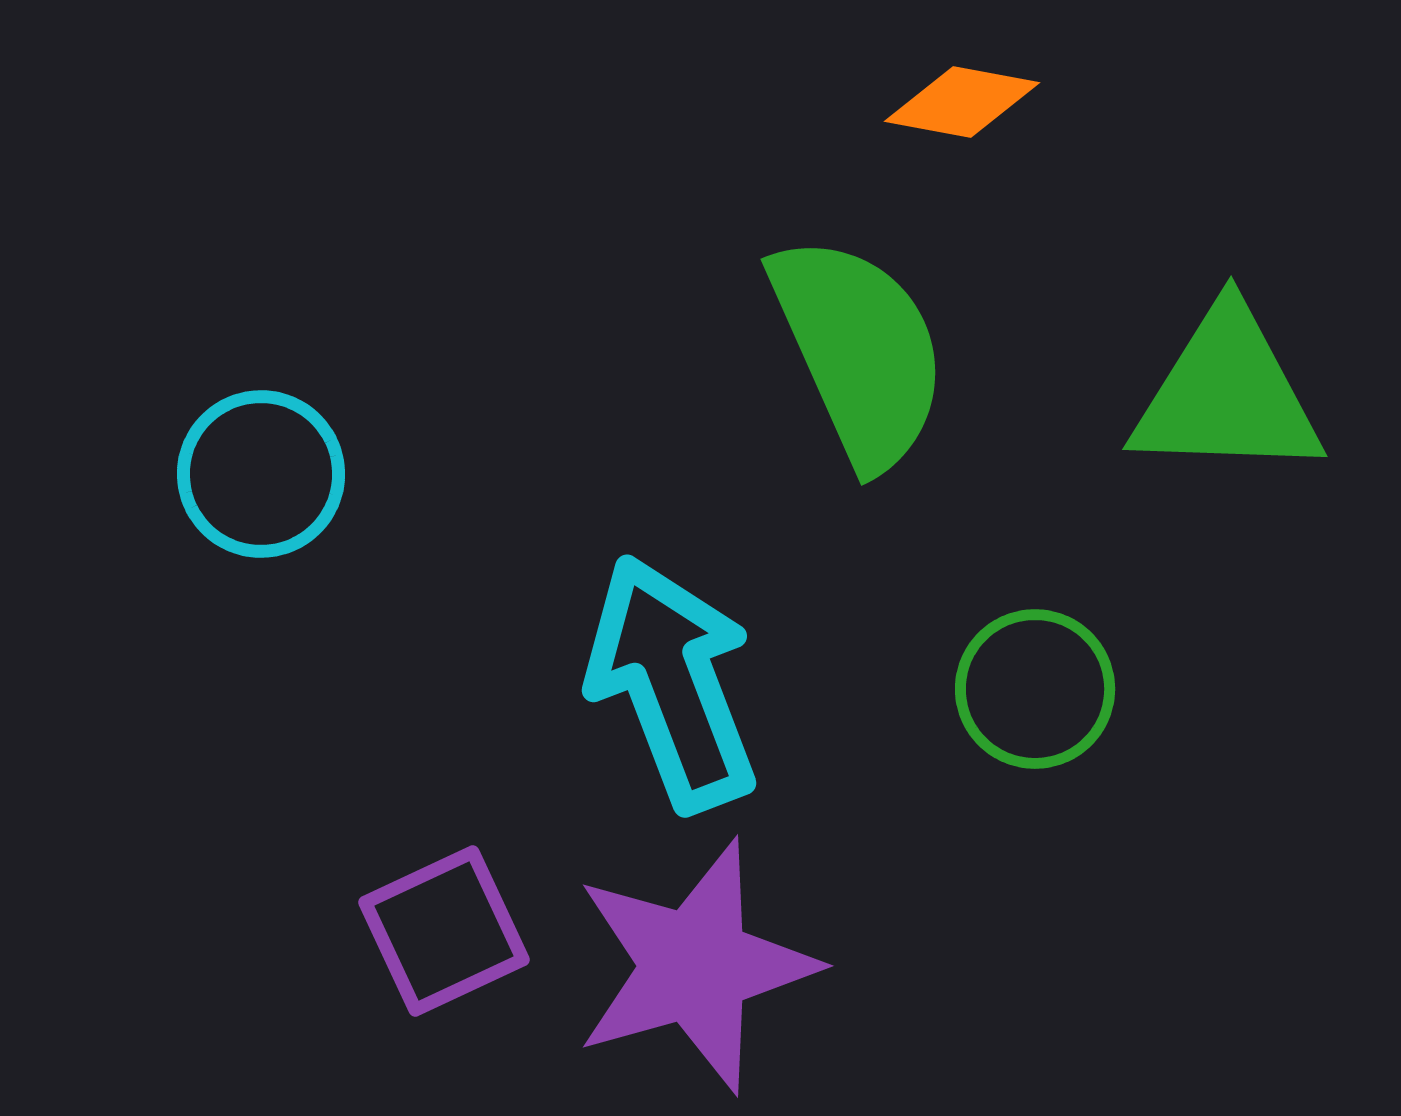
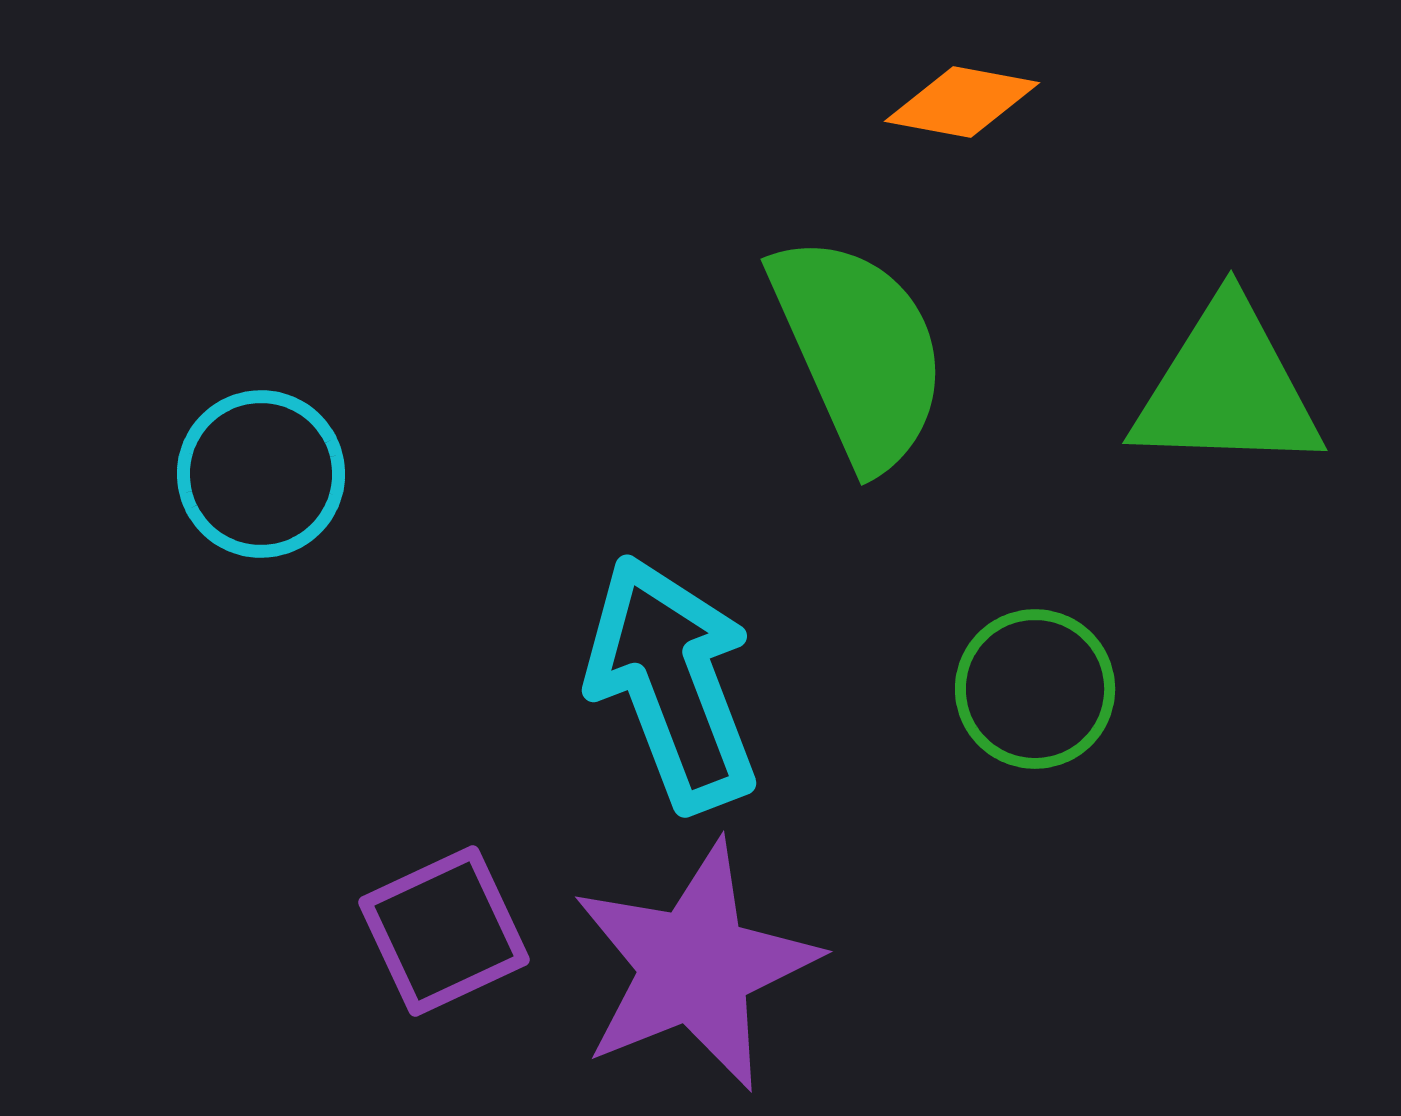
green triangle: moved 6 px up
purple star: rotated 6 degrees counterclockwise
